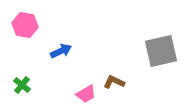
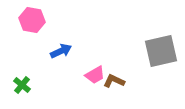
pink hexagon: moved 7 px right, 5 px up
brown L-shape: moved 1 px up
pink trapezoid: moved 9 px right, 19 px up
